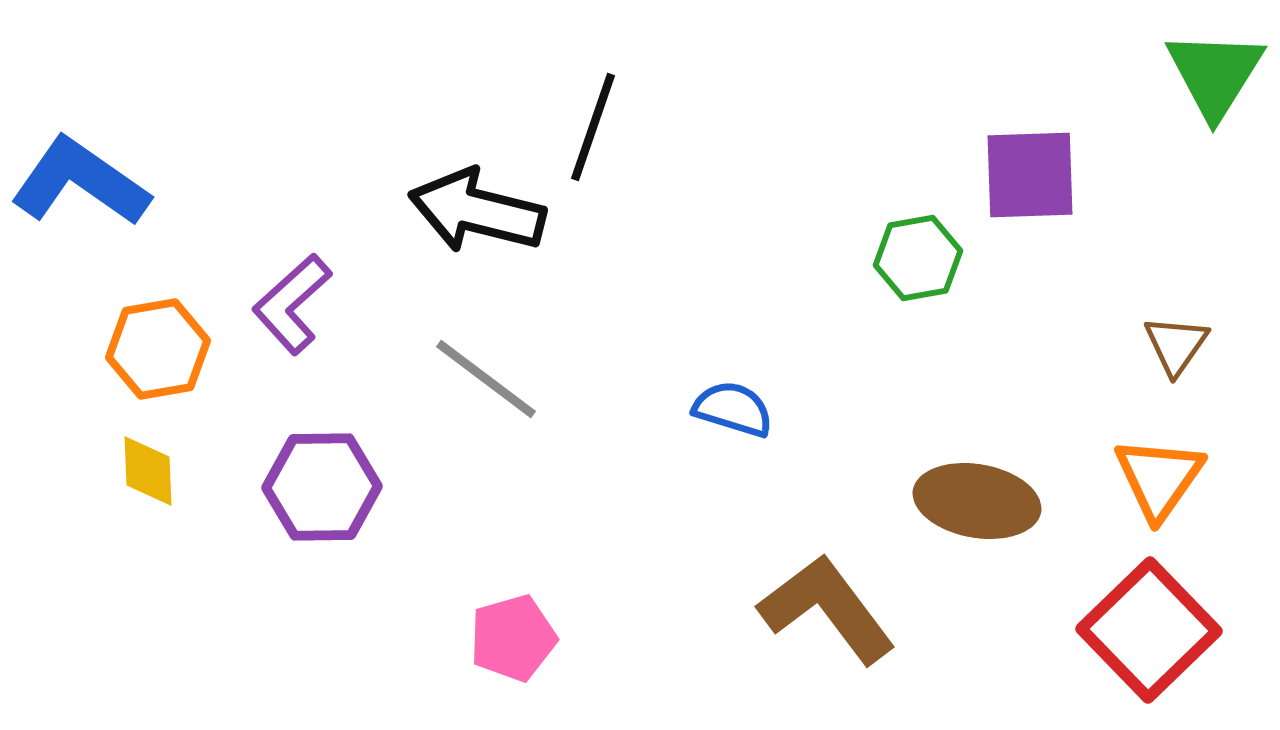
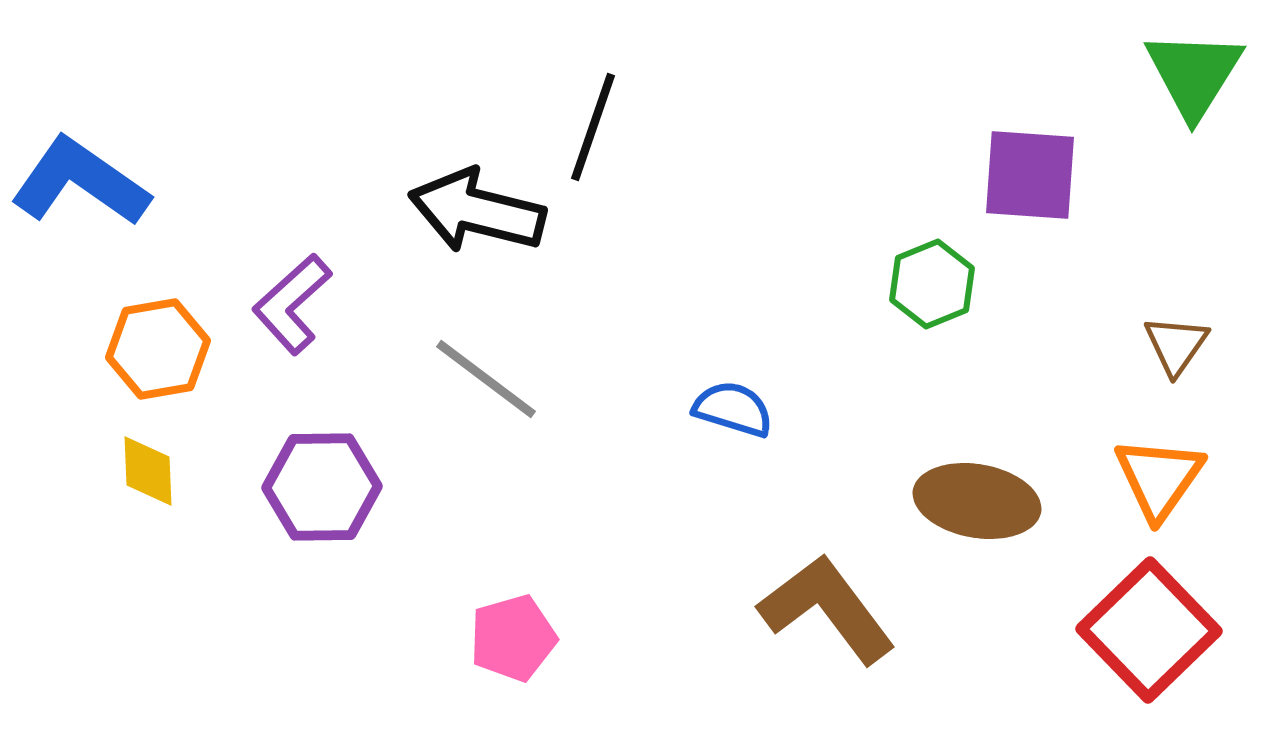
green triangle: moved 21 px left
purple square: rotated 6 degrees clockwise
green hexagon: moved 14 px right, 26 px down; rotated 12 degrees counterclockwise
